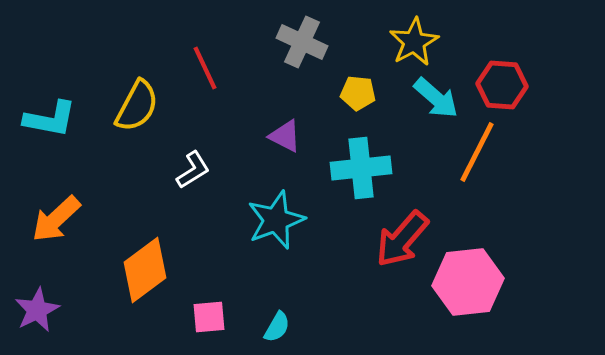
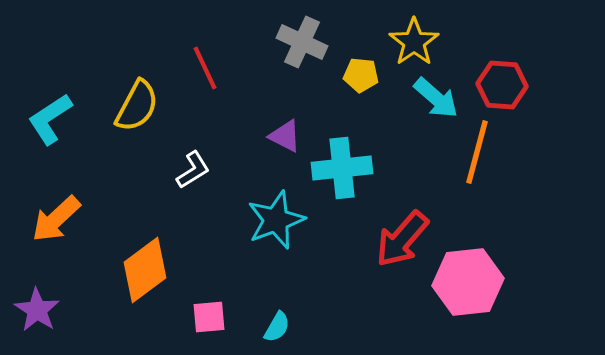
yellow star: rotated 6 degrees counterclockwise
yellow pentagon: moved 3 px right, 18 px up
cyan L-shape: rotated 136 degrees clockwise
orange line: rotated 12 degrees counterclockwise
cyan cross: moved 19 px left
purple star: rotated 12 degrees counterclockwise
